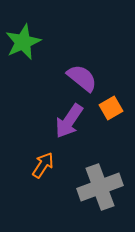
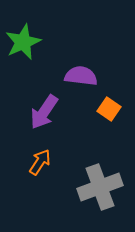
purple semicircle: moved 1 px left, 2 px up; rotated 32 degrees counterclockwise
orange square: moved 2 px left, 1 px down; rotated 25 degrees counterclockwise
purple arrow: moved 25 px left, 9 px up
orange arrow: moved 3 px left, 3 px up
